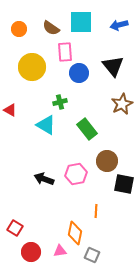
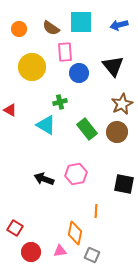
brown circle: moved 10 px right, 29 px up
